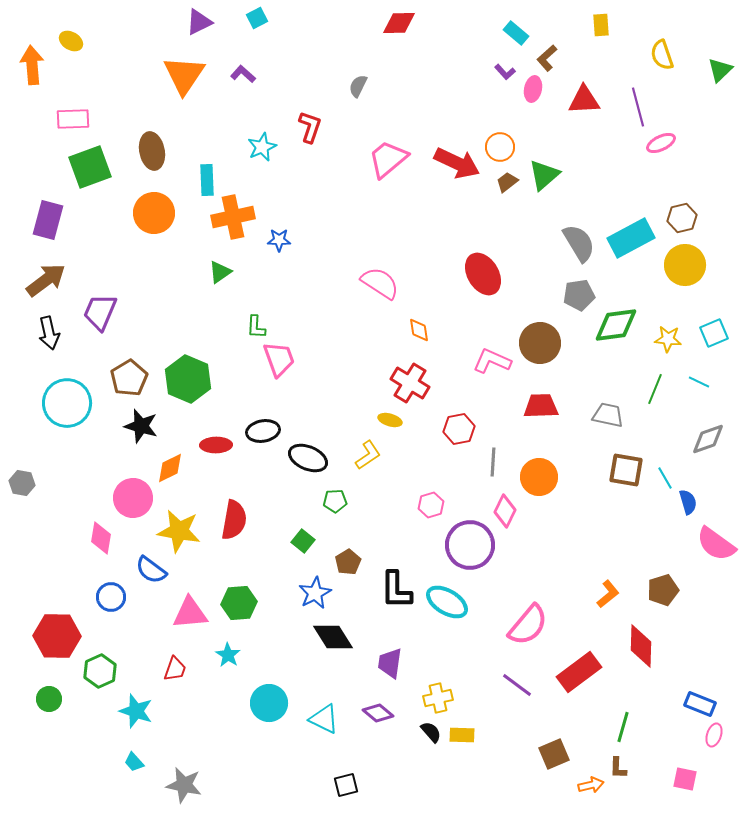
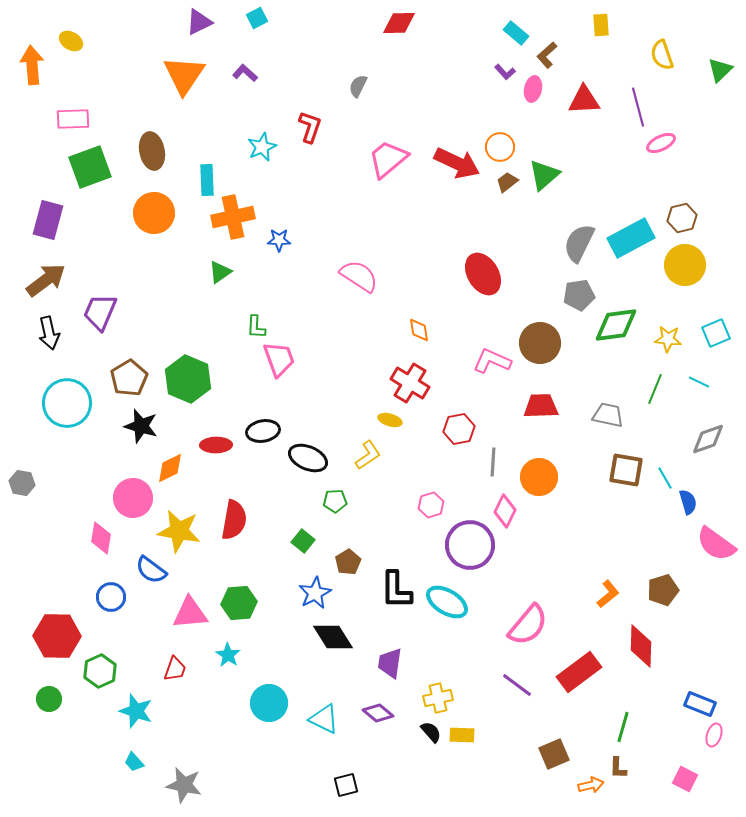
brown L-shape at (547, 58): moved 3 px up
purple L-shape at (243, 74): moved 2 px right, 1 px up
gray semicircle at (579, 243): rotated 123 degrees counterclockwise
pink semicircle at (380, 283): moved 21 px left, 7 px up
cyan square at (714, 333): moved 2 px right
pink square at (685, 779): rotated 15 degrees clockwise
